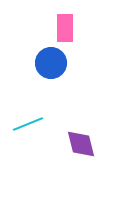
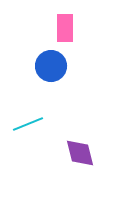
blue circle: moved 3 px down
purple diamond: moved 1 px left, 9 px down
